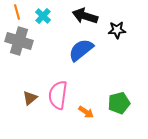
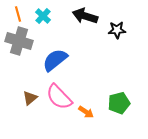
orange line: moved 1 px right, 2 px down
blue semicircle: moved 26 px left, 10 px down
pink semicircle: moved 1 px right, 2 px down; rotated 52 degrees counterclockwise
